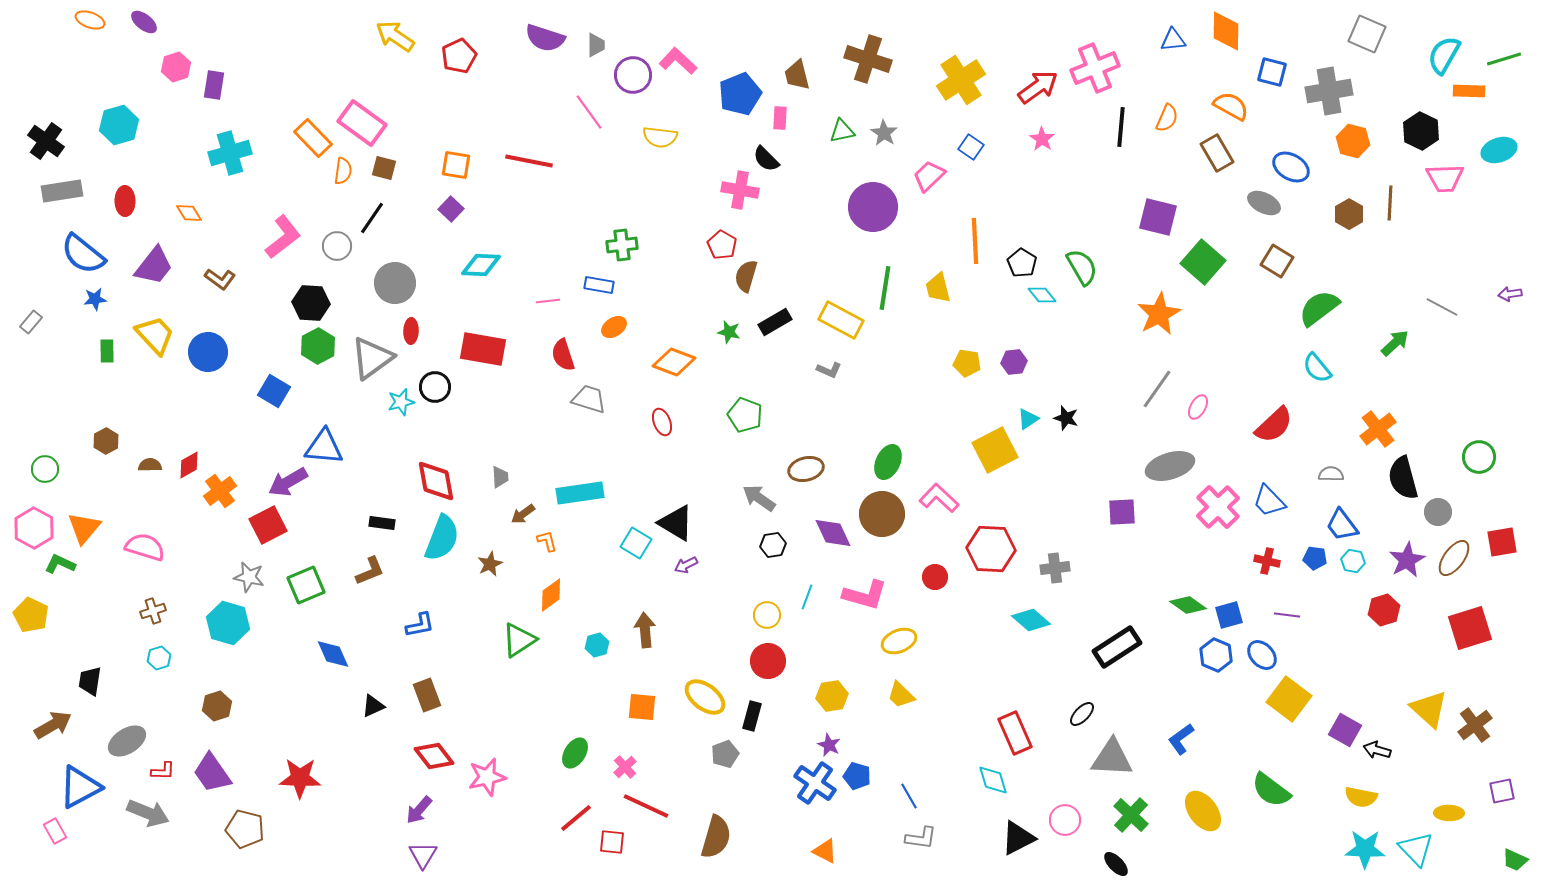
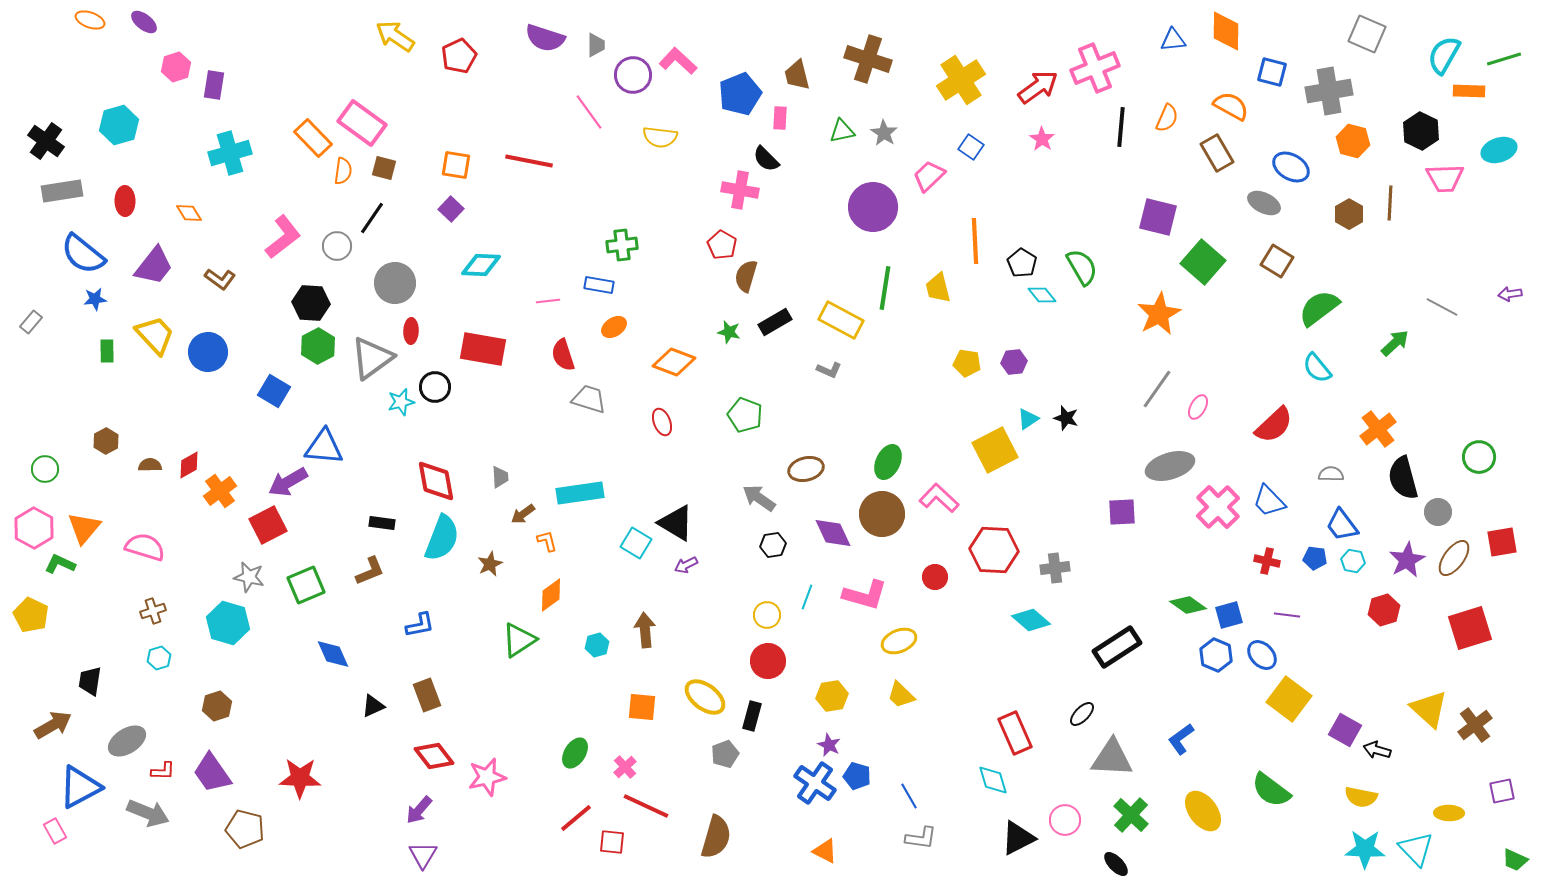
red hexagon at (991, 549): moved 3 px right, 1 px down
